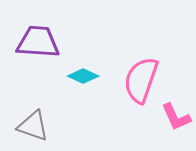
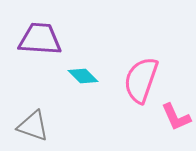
purple trapezoid: moved 2 px right, 3 px up
cyan diamond: rotated 20 degrees clockwise
